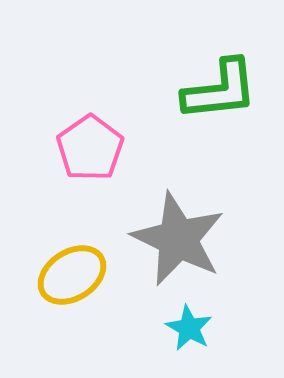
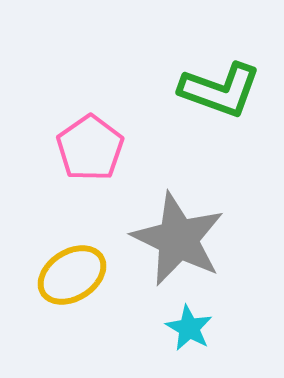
green L-shape: rotated 26 degrees clockwise
